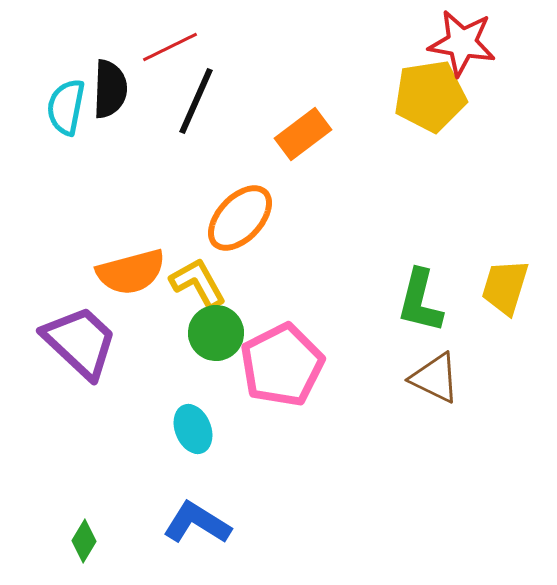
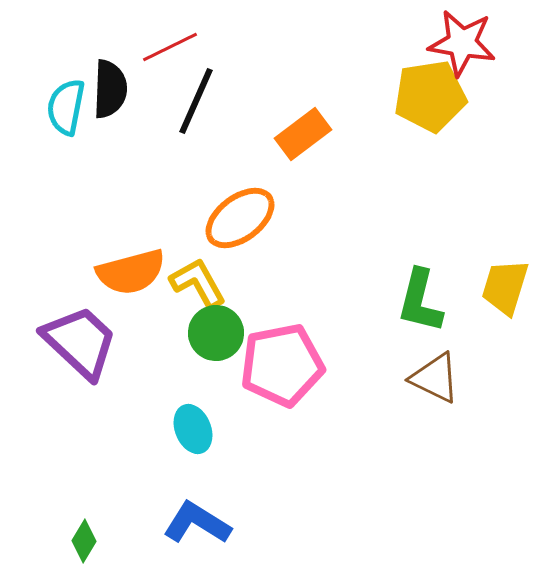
orange ellipse: rotated 10 degrees clockwise
pink pentagon: rotated 16 degrees clockwise
